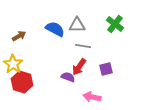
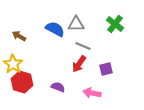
gray triangle: moved 1 px left, 1 px up
brown arrow: rotated 120 degrees counterclockwise
gray line: rotated 14 degrees clockwise
red arrow: moved 3 px up
purple semicircle: moved 10 px left, 10 px down
pink arrow: moved 4 px up
